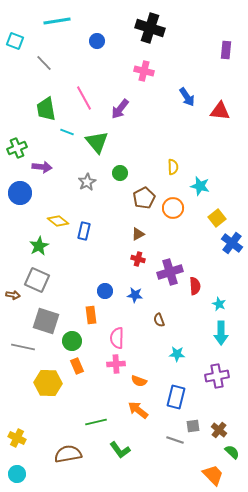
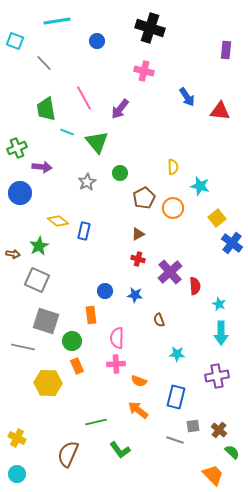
purple cross at (170, 272): rotated 25 degrees counterclockwise
brown arrow at (13, 295): moved 41 px up
brown semicircle at (68, 454): rotated 56 degrees counterclockwise
